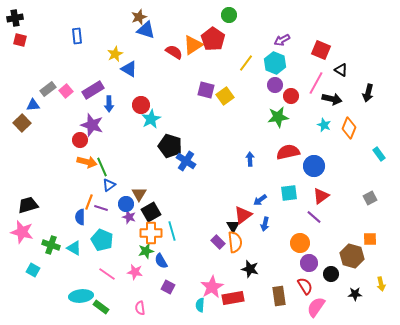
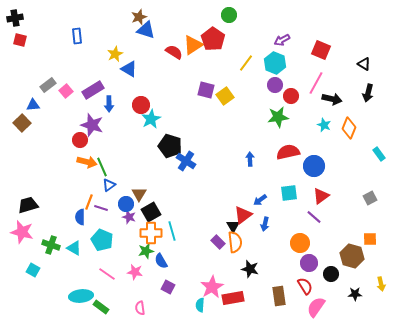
black triangle at (341, 70): moved 23 px right, 6 px up
gray rectangle at (48, 89): moved 4 px up
